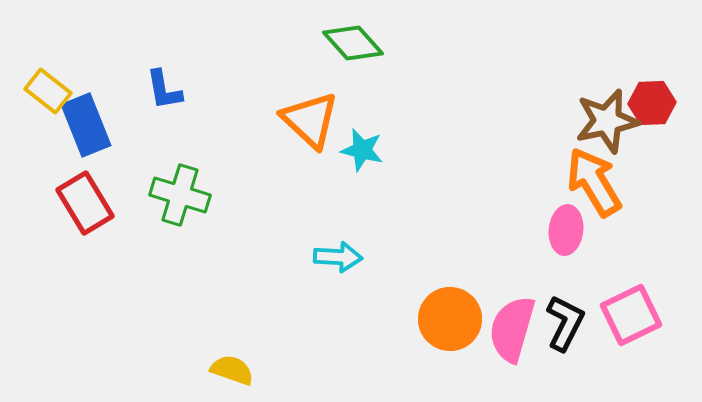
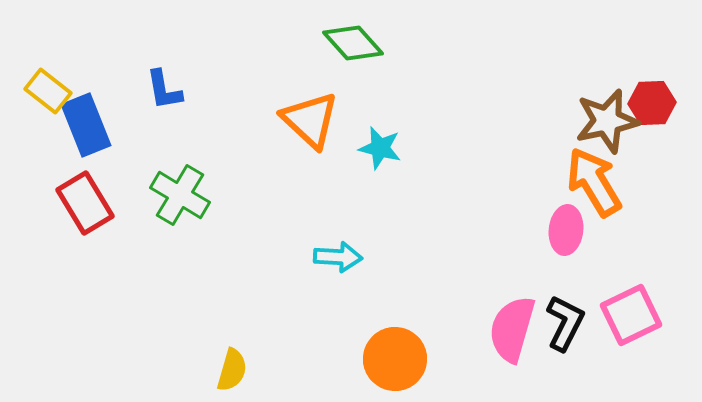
cyan star: moved 18 px right, 2 px up
green cross: rotated 14 degrees clockwise
orange circle: moved 55 px left, 40 px down
yellow semicircle: rotated 87 degrees clockwise
